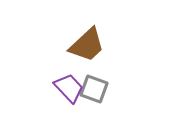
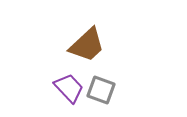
gray square: moved 7 px right, 1 px down
